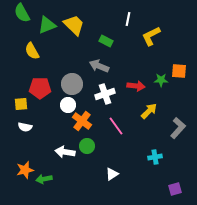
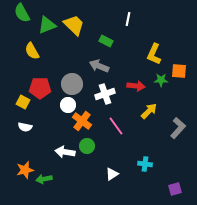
yellow L-shape: moved 3 px right, 18 px down; rotated 40 degrees counterclockwise
yellow square: moved 2 px right, 2 px up; rotated 32 degrees clockwise
cyan cross: moved 10 px left, 7 px down; rotated 16 degrees clockwise
